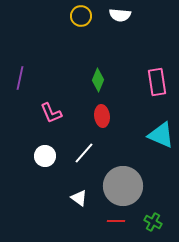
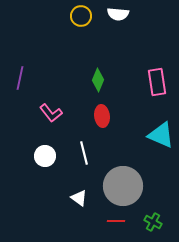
white semicircle: moved 2 px left, 1 px up
pink L-shape: rotated 15 degrees counterclockwise
white line: rotated 55 degrees counterclockwise
